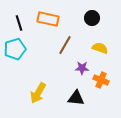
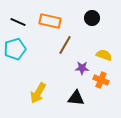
orange rectangle: moved 2 px right, 2 px down
black line: moved 1 px left, 1 px up; rotated 49 degrees counterclockwise
yellow semicircle: moved 4 px right, 7 px down
